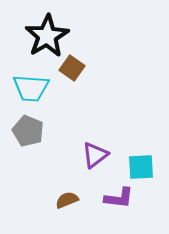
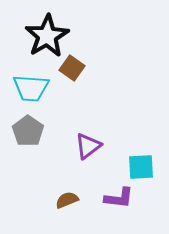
gray pentagon: rotated 12 degrees clockwise
purple triangle: moved 7 px left, 9 px up
